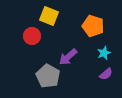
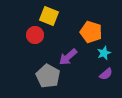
orange pentagon: moved 2 px left, 6 px down
red circle: moved 3 px right, 1 px up
